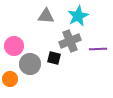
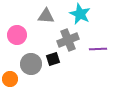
cyan star: moved 2 px right, 2 px up; rotated 20 degrees counterclockwise
gray cross: moved 2 px left, 1 px up
pink circle: moved 3 px right, 11 px up
black square: moved 1 px left, 1 px down; rotated 32 degrees counterclockwise
gray circle: moved 1 px right
